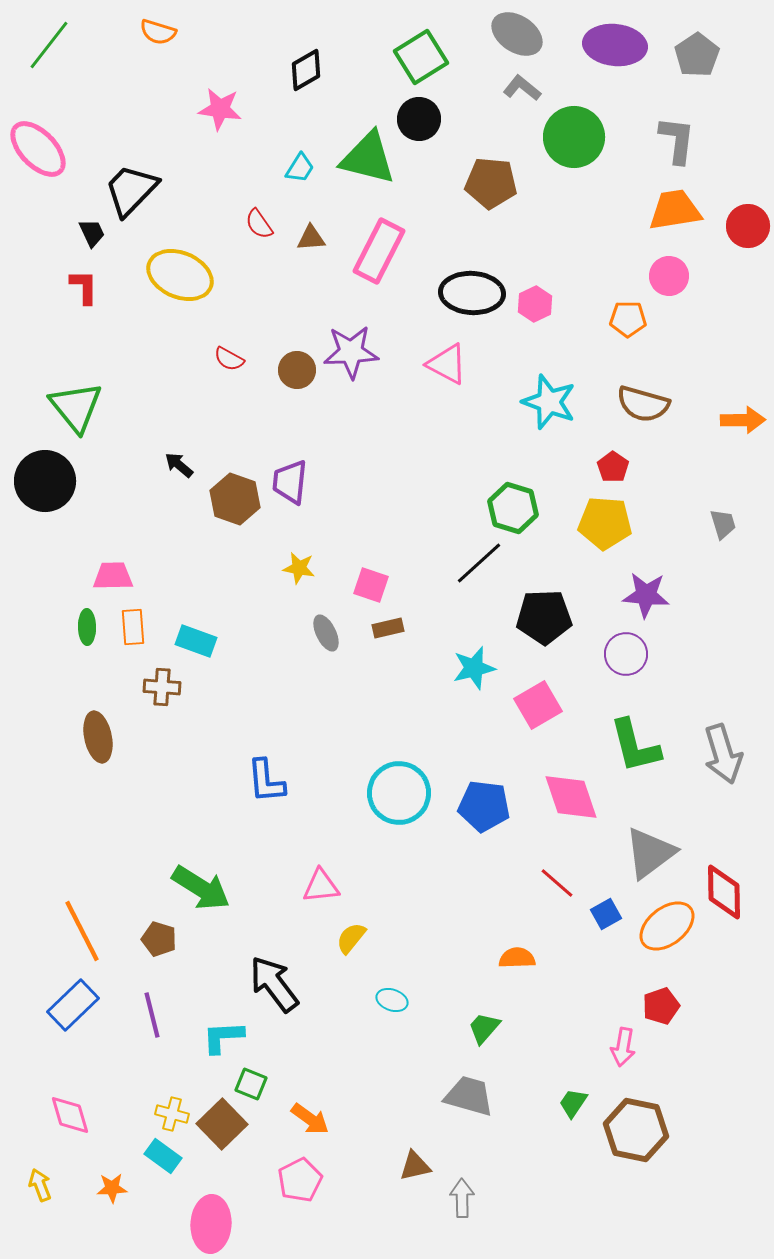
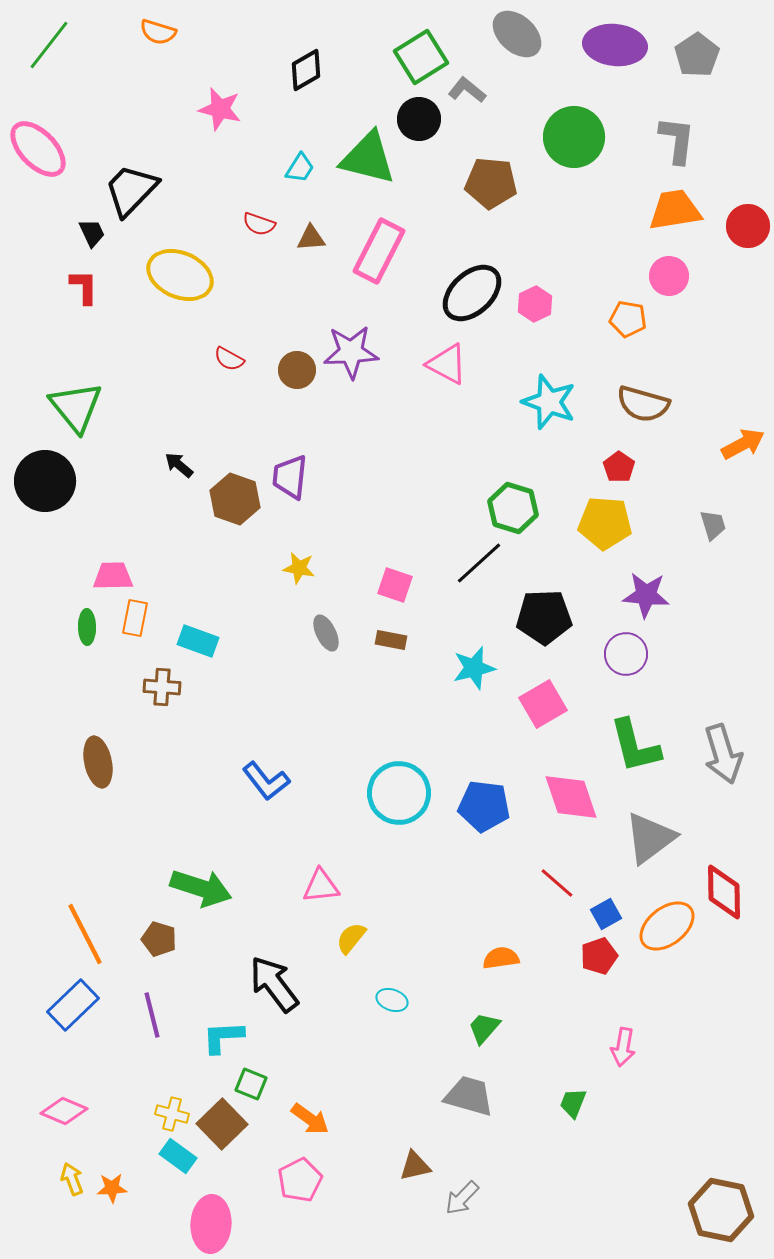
gray ellipse at (517, 34): rotated 9 degrees clockwise
gray L-shape at (522, 88): moved 55 px left, 2 px down
pink star at (220, 109): rotated 6 degrees clockwise
red semicircle at (259, 224): rotated 36 degrees counterclockwise
black ellipse at (472, 293): rotated 46 degrees counterclockwise
orange pentagon at (628, 319): rotated 9 degrees clockwise
orange arrow at (743, 420): moved 24 px down; rotated 27 degrees counterclockwise
red pentagon at (613, 467): moved 6 px right
purple trapezoid at (290, 482): moved 5 px up
gray trapezoid at (723, 524): moved 10 px left, 1 px down
pink square at (371, 585): moved 24 px right
orange rectangle at (133, 627): moved 2 px right, 9 px up; rotated 15 degrees clockwise
brown rectangle at (388, 628): moved 3 px right, 12 px down; rotated 24 degrees clockwise
cyan rectangle at (196, 641): moved 2 px right
pink square at (538, 705): moved 5 px right, 1 px up
brown ellipse at (98, 737): moved 25 px down
blue L-shape at (266, 781): rotated 33 degrees counterclockwise
gray triangle at (650, 853): moved 15 px up
green arrow at (201, 888): rotated 14 degrees counterclockwise
orange line at (82, 931): moved 3 px right, 3 px down
orange semicircle at (517, 958): moved 16 px left; rotated 6 degrees counterclockwise
red pentagon at (661, 1006): moved 62 px left, 50 px up
green trapezoid at (573, 1103): rotated 12 degrees counterclockwise
pink diamond at (70, 1115): moved 6 px left, 4 px up; rotated 51 degrees counterclockwise
brown hexagon at (636, 1130): moved 85 px right, 80 px down
cyan rectangle at (163, 1156): moved 15 px right
yellow arrow at (40, 1185): moved 32 px right, 6 px up
gray arrow at (462, 1198): rotated 135 degrees counterclockwise
